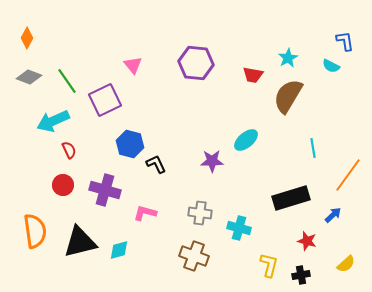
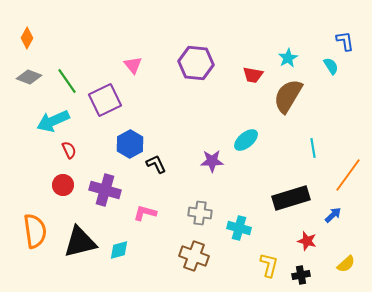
cyan semicircle: rotated 150 degrees counterclockwise
blue hexagon: rotated 16 degrees clockwise
